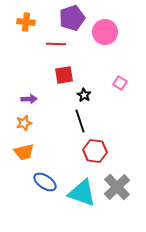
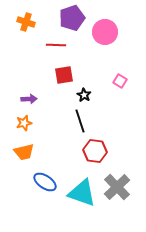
orange cross: rotated 12 degrees clockwise
red line: moved 1 px down
pink square: moved 2 px up
